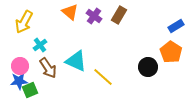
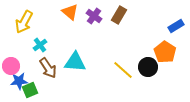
orange pentagon: moved 6 px left
cyan triangle: moved 1 px left, 1 px down; rotated 20 degrees counterclockwise
pink circle: moved 9 px left
yellow line: moved 20 px right, 7 px up
